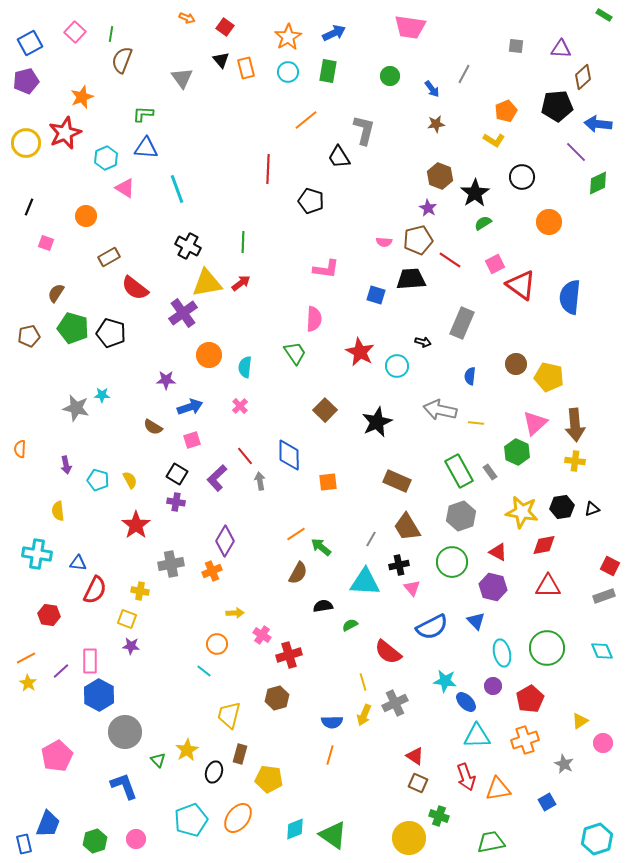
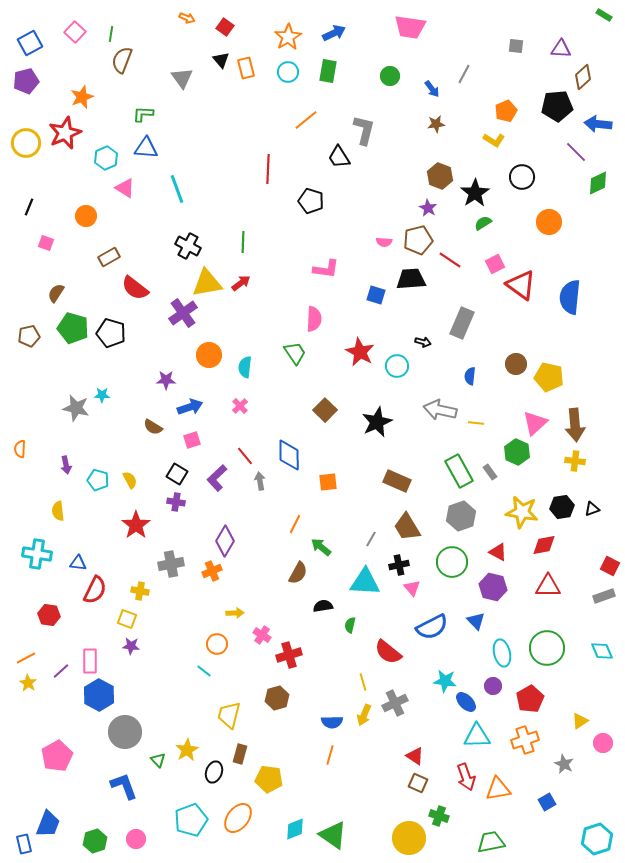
orange line at (296, 534): moved 1 px left, 10 px up; rotated 30 degrees counterclockwise
green semicircle at (350, 625): rotated 49 degrees counterclockwise
